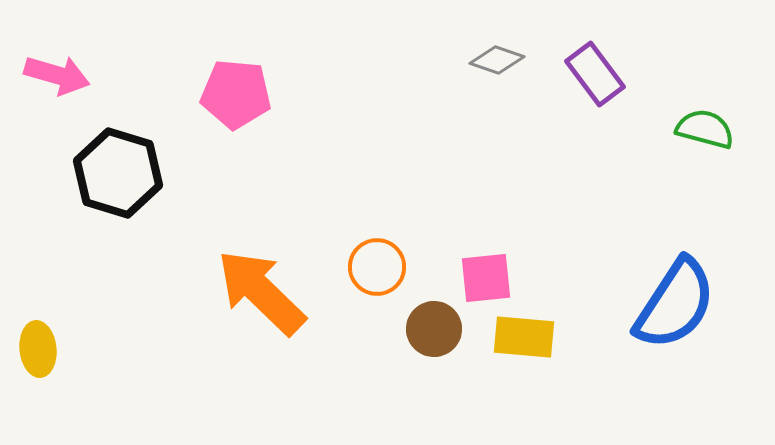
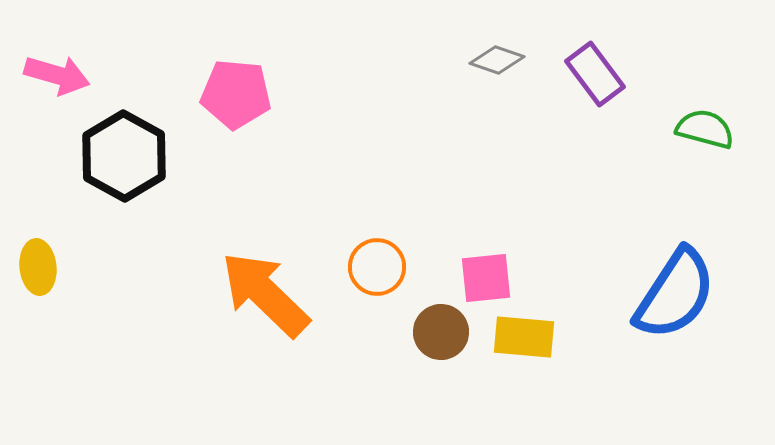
black hexagon: moved 6 px right, 17 px up; rotated 12 degrees clockwise
orange arrow: moved 4 px right, 2 px down
blue semicircle: moved 10 px up
brown circle: moved 7 px right, 3 px down
yellow ellipse: moved 82 px up
